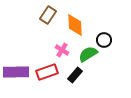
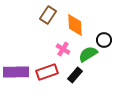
pink cross: moved 1 px right, 1 px up
